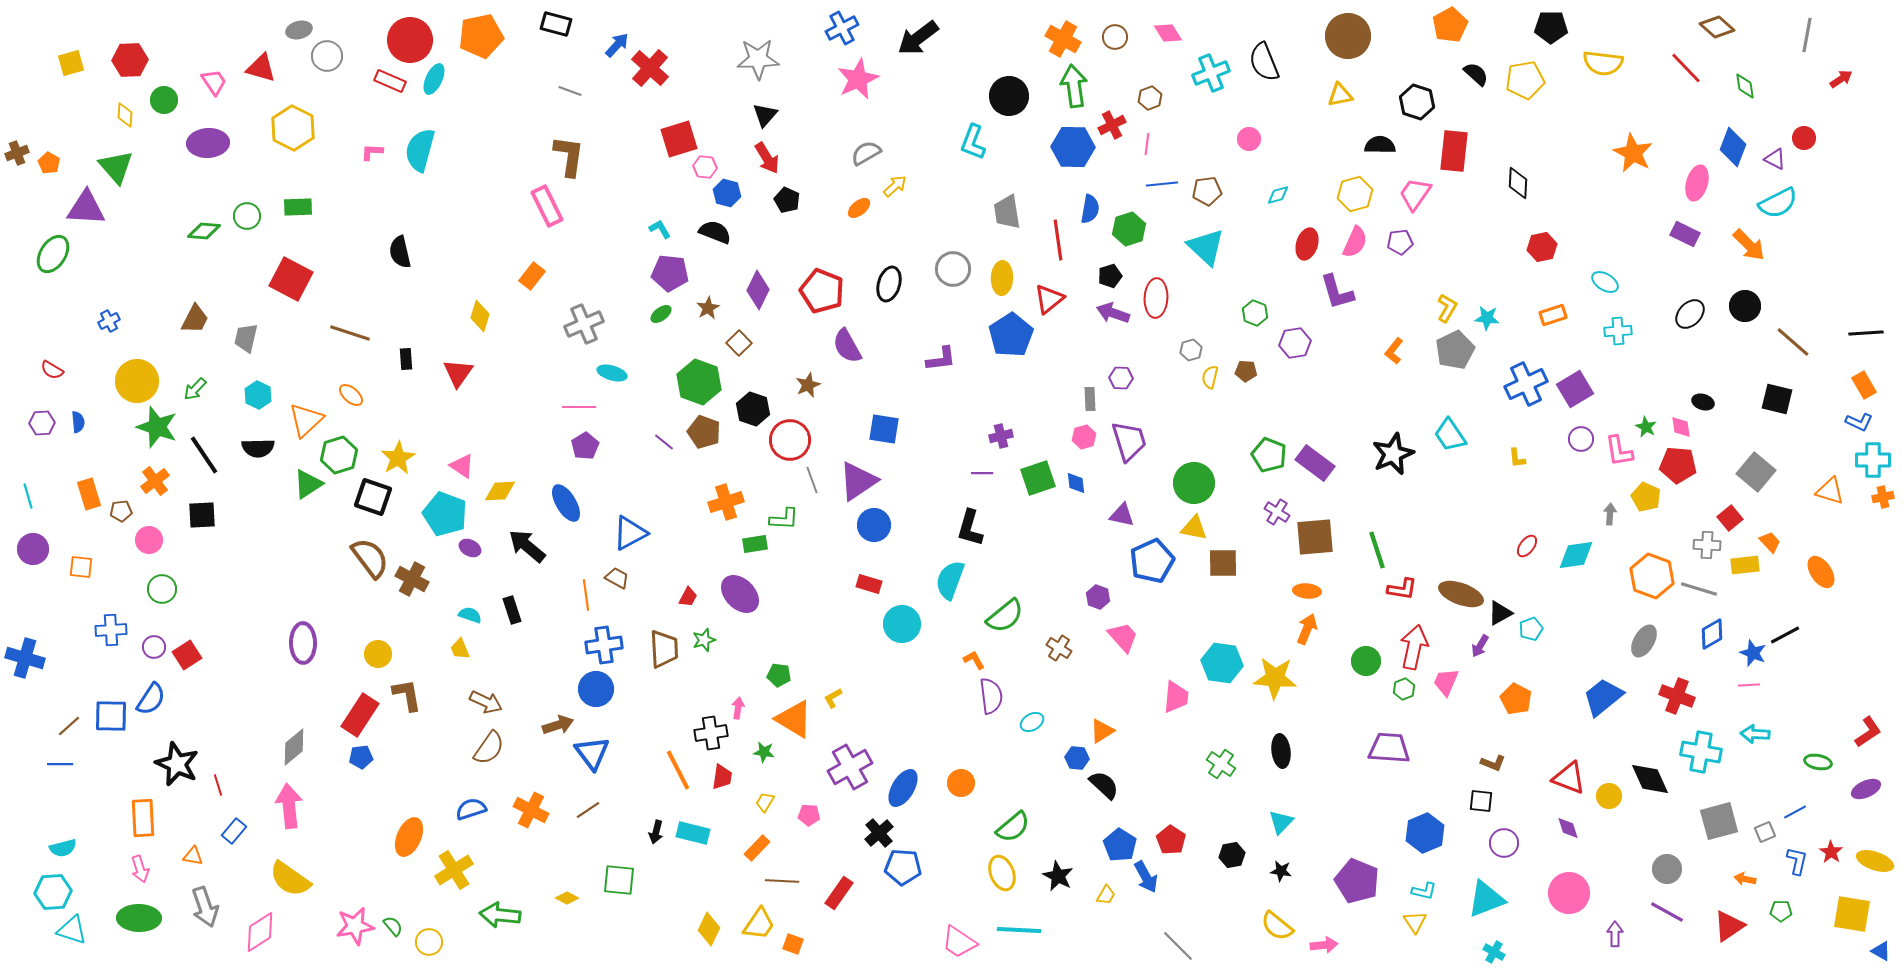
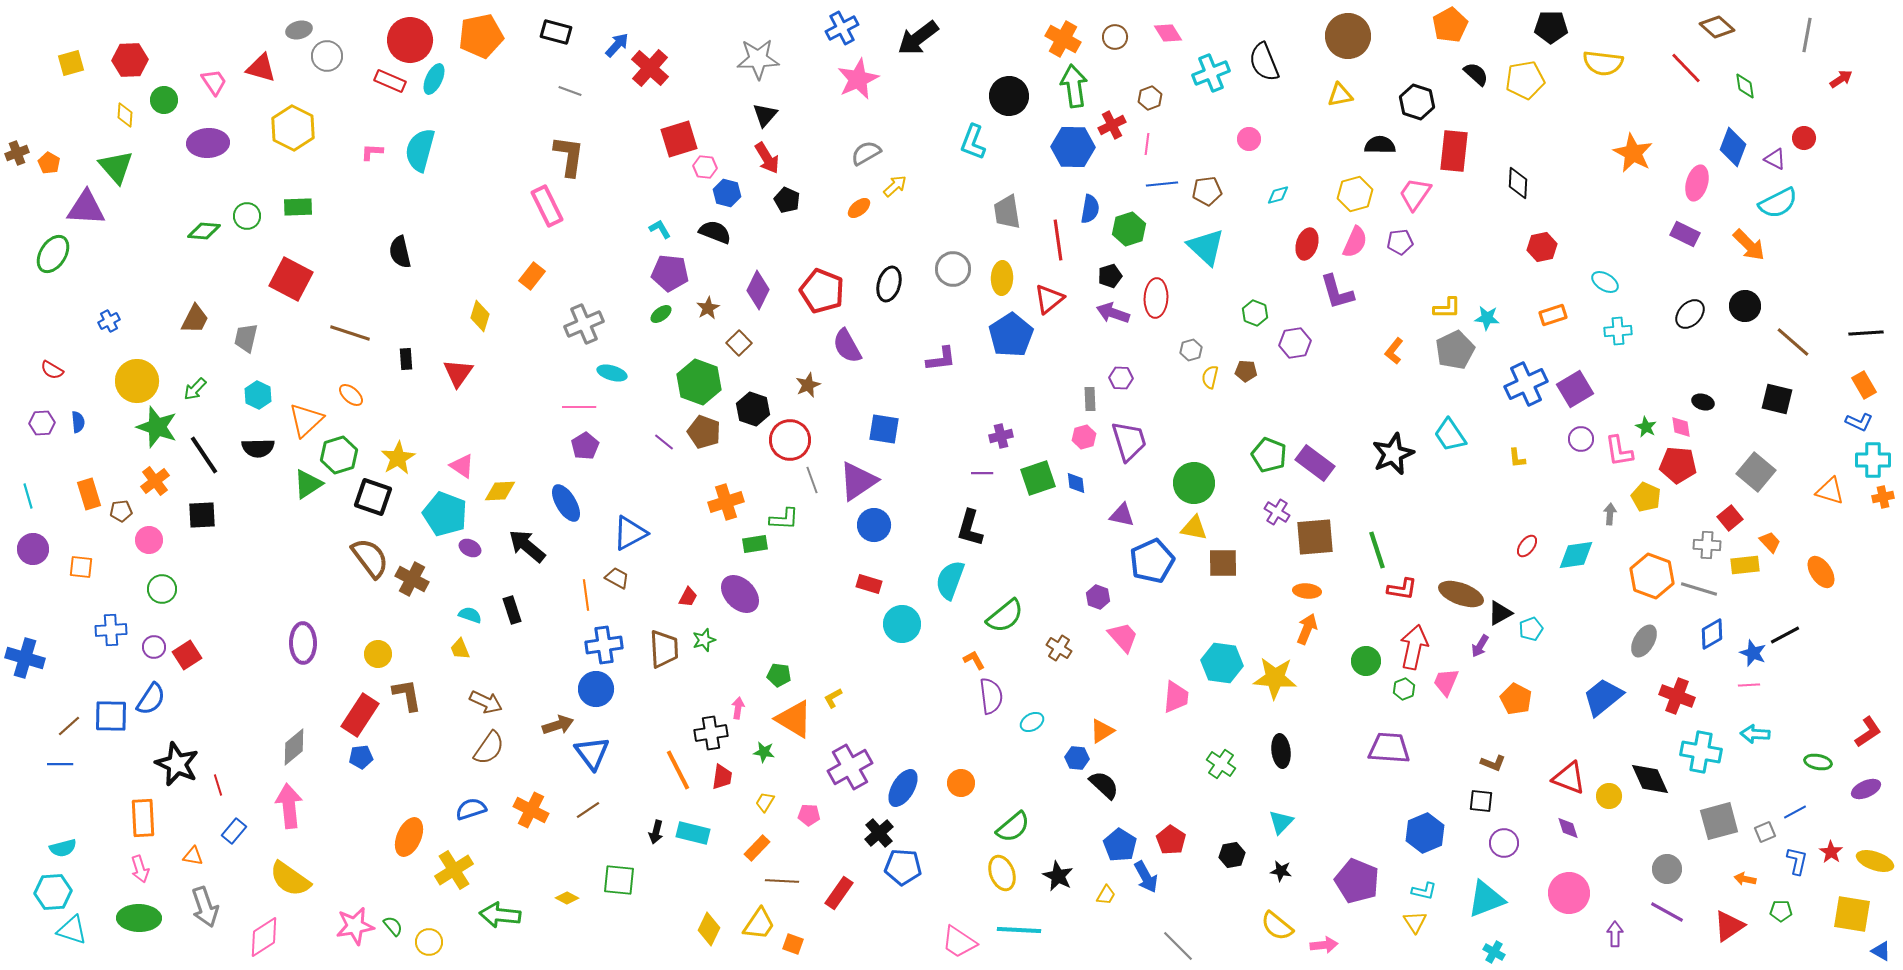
black rectangle at (556, 24): moved 8 px down
yellow L-shape at (1447, 308): rotated 60 degrees clockwise
pink diamond at (260, 932): moved 4 px right, 5 px down
